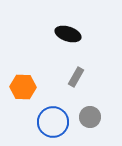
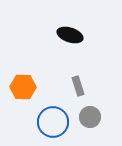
black ellipse: moved 2 px right, 1 px down
gray rectangle: moved 2 px right, 9 px down; rotated 48 degrees counterclockwise
